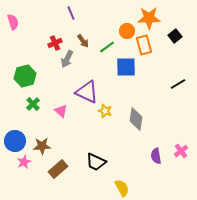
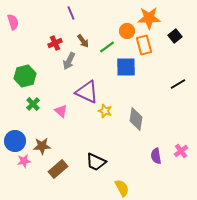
gray arrow: moved 2 px right, 2 px down
pink star: moved 1 px up; rotated 16 degrees clockwise
